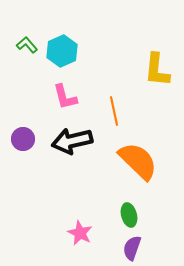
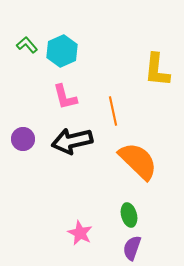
orange line: moved 1 px left
